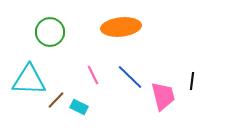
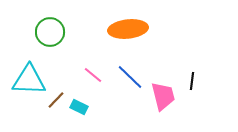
orange ellipse: moved 7 px right, 2 px down
pink line: rotated 24 degrees counterclockwise
